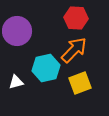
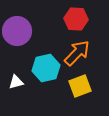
red hexagon: moved 1 px down
orange arrow: moved 3 px right, 3 px down
yellow square: moved 3 px down
